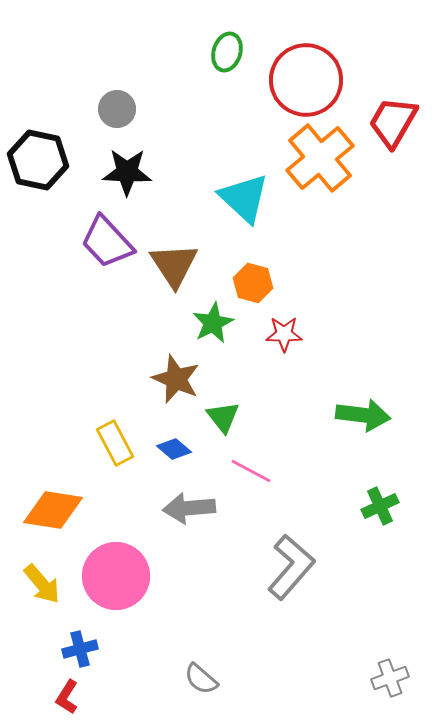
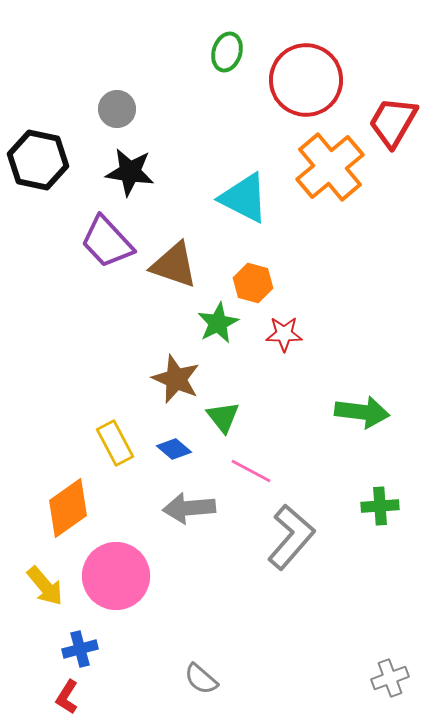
orange cross: moved 10 px right, 9 px down
black star: moved 3 px right; rotated 6 degrees clockwise
cyan triangle: rotated 16 degrees counterclockwise
brown triangle: rotated 38 degrees counterclockwise
green star: moved 5 px right
green arrow: moved 1 px left, 3 px up
green cross: rotated 21 degrees clockwise
orange diamond: moved 15 px right, 2 px up; rotated 44 degrees counterclockwise
gray L-shape: moved 30 px up
yellow arrow: moved 3 px right, 2 px down
